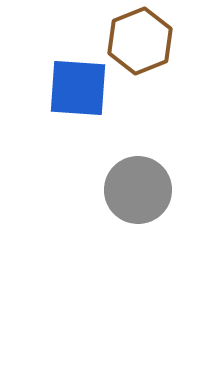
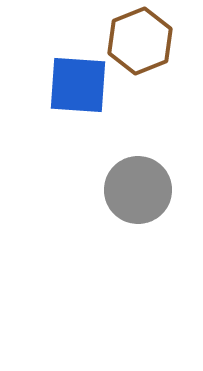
blue square: moved 3 px up
